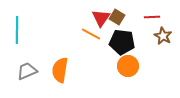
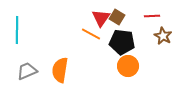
red line: moved 1 px up
